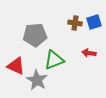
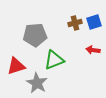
brown cross: rotated 24 degrees counterclockwise
red arrow: moved 4 px right, 3 px up
red triangle: rotated 42 degrees counterclockwise
gray star: moved 3 px down
